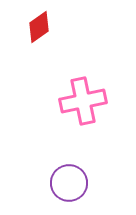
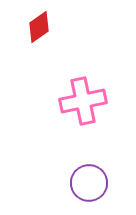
purple circle: moved 20 px right
